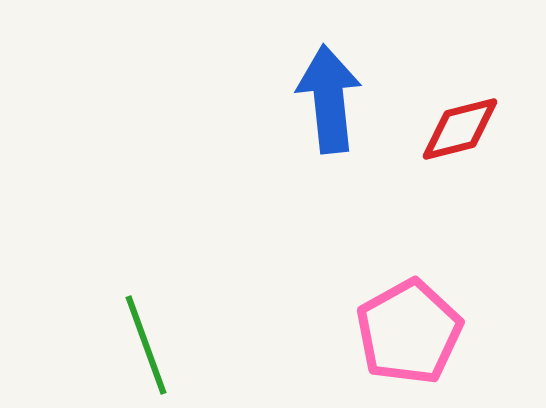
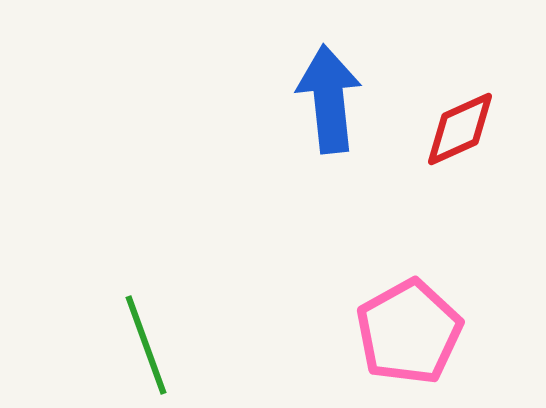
red diamond: rotated 10 degrees counterclockwise
